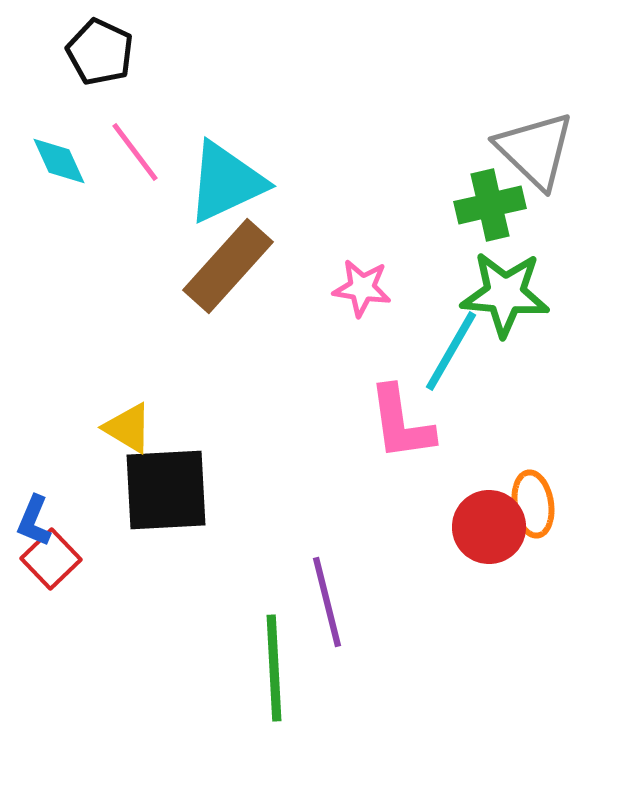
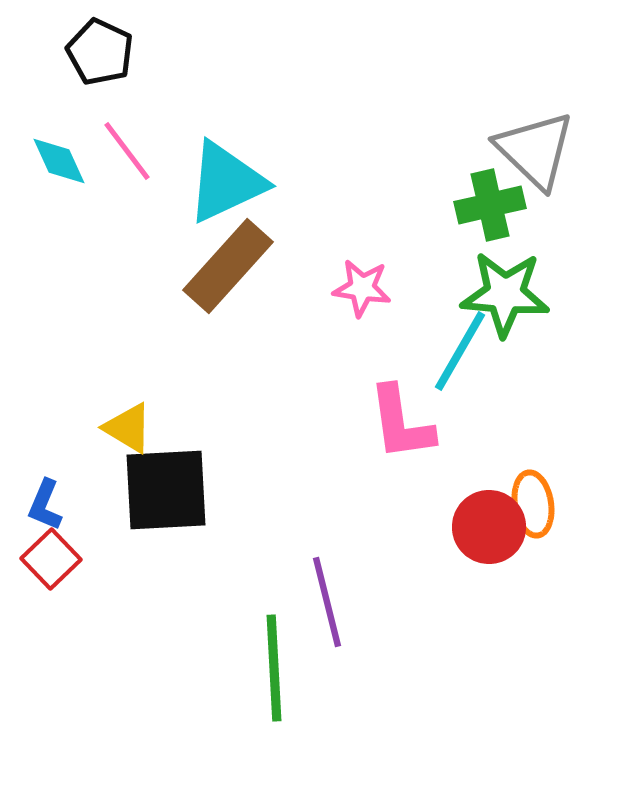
pink line: moved 8 px left, 1 px up
cyan line: moved 9 px right
blue L-shape: moved 11 px right, 16 px up
